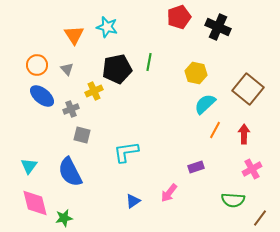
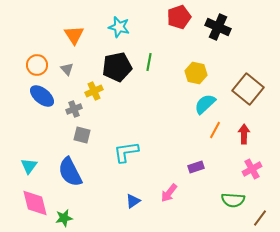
cyan star: moved 12 px right
black pentagon: moved 2 px up
gray cross: moved 3 px right
